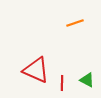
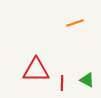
red triangle: rotated 24 degrees counterclockwise
